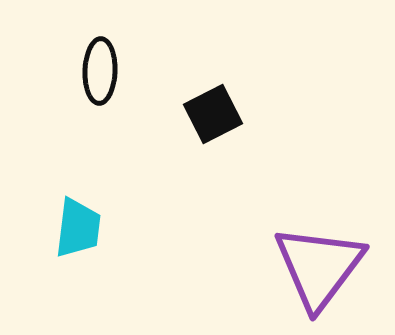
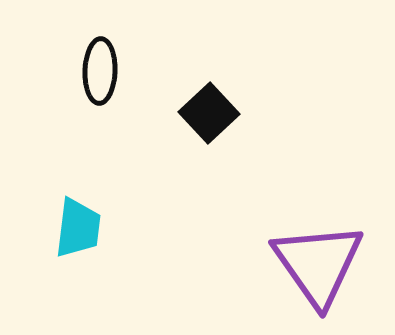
black square: moved 4 px left, 1 px up; rotated 16 degrees counterclockwise
purple triangle: moved 1 px left, 3 px up; rotated 12 degrees counterclockwise
